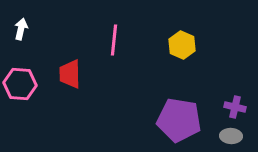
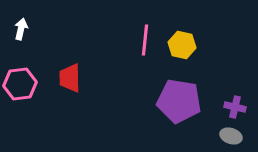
pink line: moved 31 px right
yellow hexagon: rotated 12 degrees counterclockwise
red trapezoid: moved 4 px down
pink hexagon: rotated 12 degrees counterclockwise
purple pentagon: moved 19 px up
gray ellipse: rotated 15 degrees clockwise
